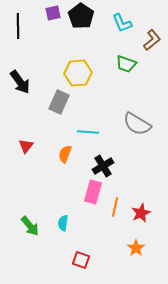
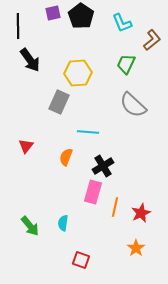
green trapezoid: rotated 95 degrees clockwise
black arrow: moved 10 px right, 22 px up
gray semicircle: moved 4 px left, 19 px up; rotated 12 degrees clockwise
orange semicircle: moved 1 px right, 3 px down
